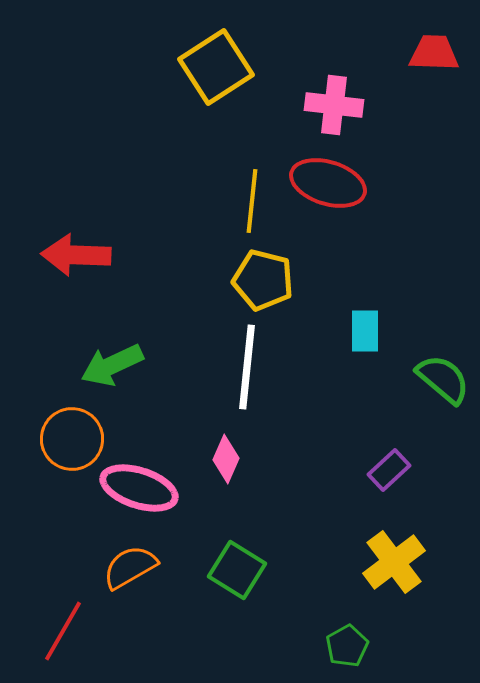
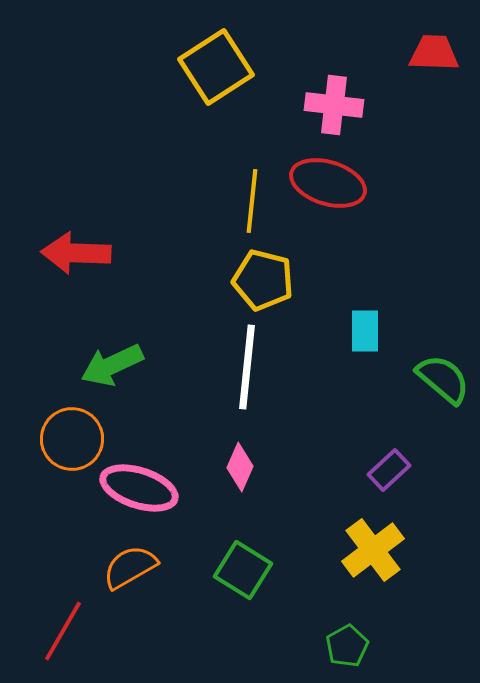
red arrow: moved 2 px up
pink diamond: moved 14 px right, 8 px down
yellow cross: moved 21 px left, 12 px up
green square: moved 6 px right
